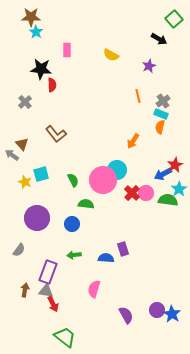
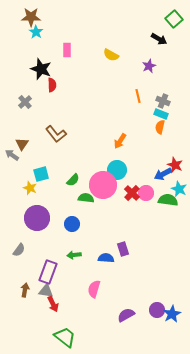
black star at (41, 69): rotated 15 degrees clockwise
gray cross at (163, 101): rotated 32 degrees counterclockwise
orange arrow at (133, 141): moved 13 px left
brown triangle at (22, 144): rotated 16 degrees clockwise
red star at (175, 165): rotated 21 degrees counterclockwise
green semicircle at (73, 180): rotated 72 degrees clockwise
pink circle at (103, 180): moved 5 px down
yellow star at (25, 182): moved 5 px right, 6 px down
cyan star at (179, 189): rotated 14 degrees counterclockwise
green semicircle at (86, 204): moved 6 px up
blue star at (172, 314): rotated 12 degrees clockwise
purple semicircle at (126, 315): rotated 90 degrees counterclockwise
